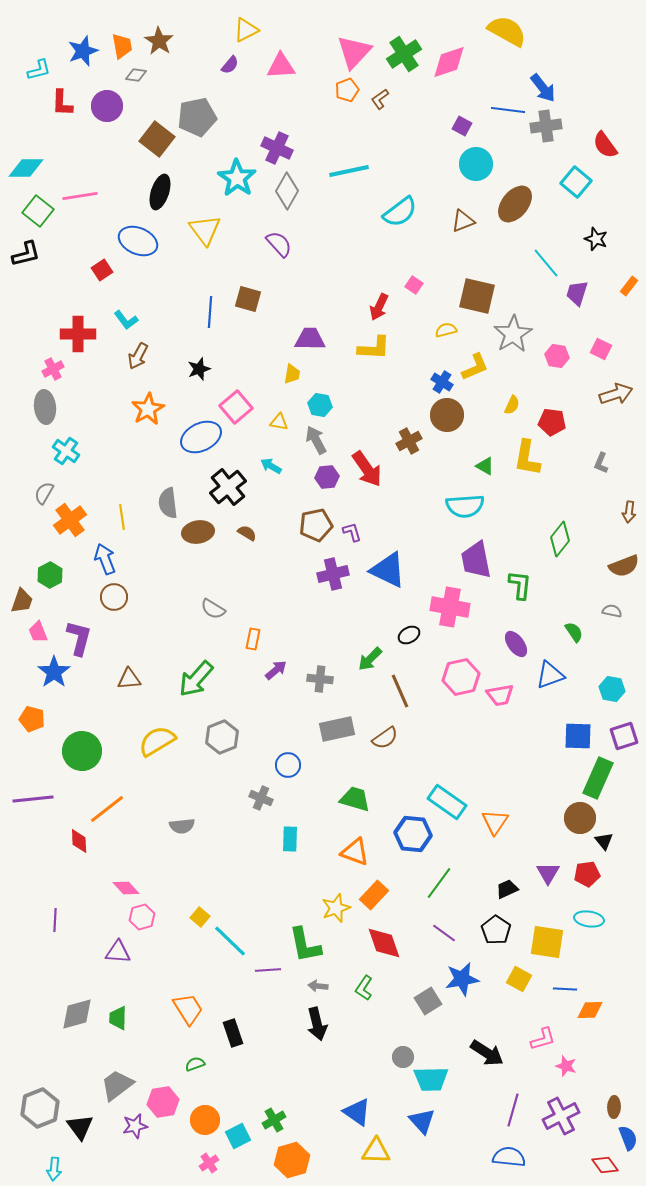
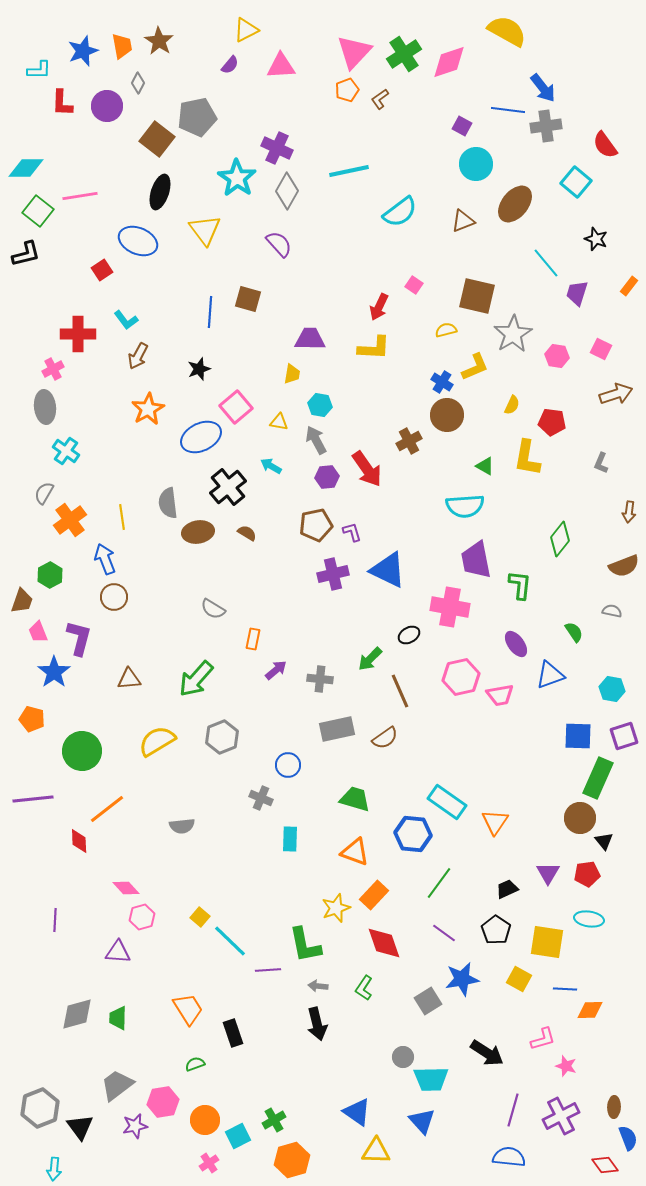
cyan L-shape at (39, 70): rotated 15 degrees clockwise
gray diamond at (136, 75): moved 2 px right, 8 px down; rotated 70 degrees counterclockwise
